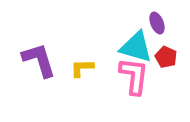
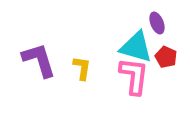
yellow L-shape: rotated 100 degrees clockwise
